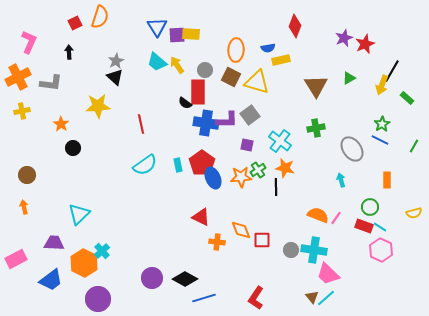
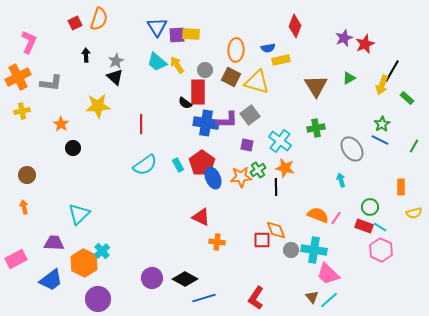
orange semicircle at (100, 17): moved 1 px left, 2 px down
black arrow at (69, 52): moved 17 px right, 3 px down
red line at (141, 124): rotated 12 degrees clockwise
cyan rectangle at (178, 165): rotated 16 degrees counterclockwise
orange rectangle at (387, 180): moved 14 px right, 7 px down
orange diamond at (241, 230): moved 35 px right
cyan line at (326, 298): moved 3 px right, 2 px down
